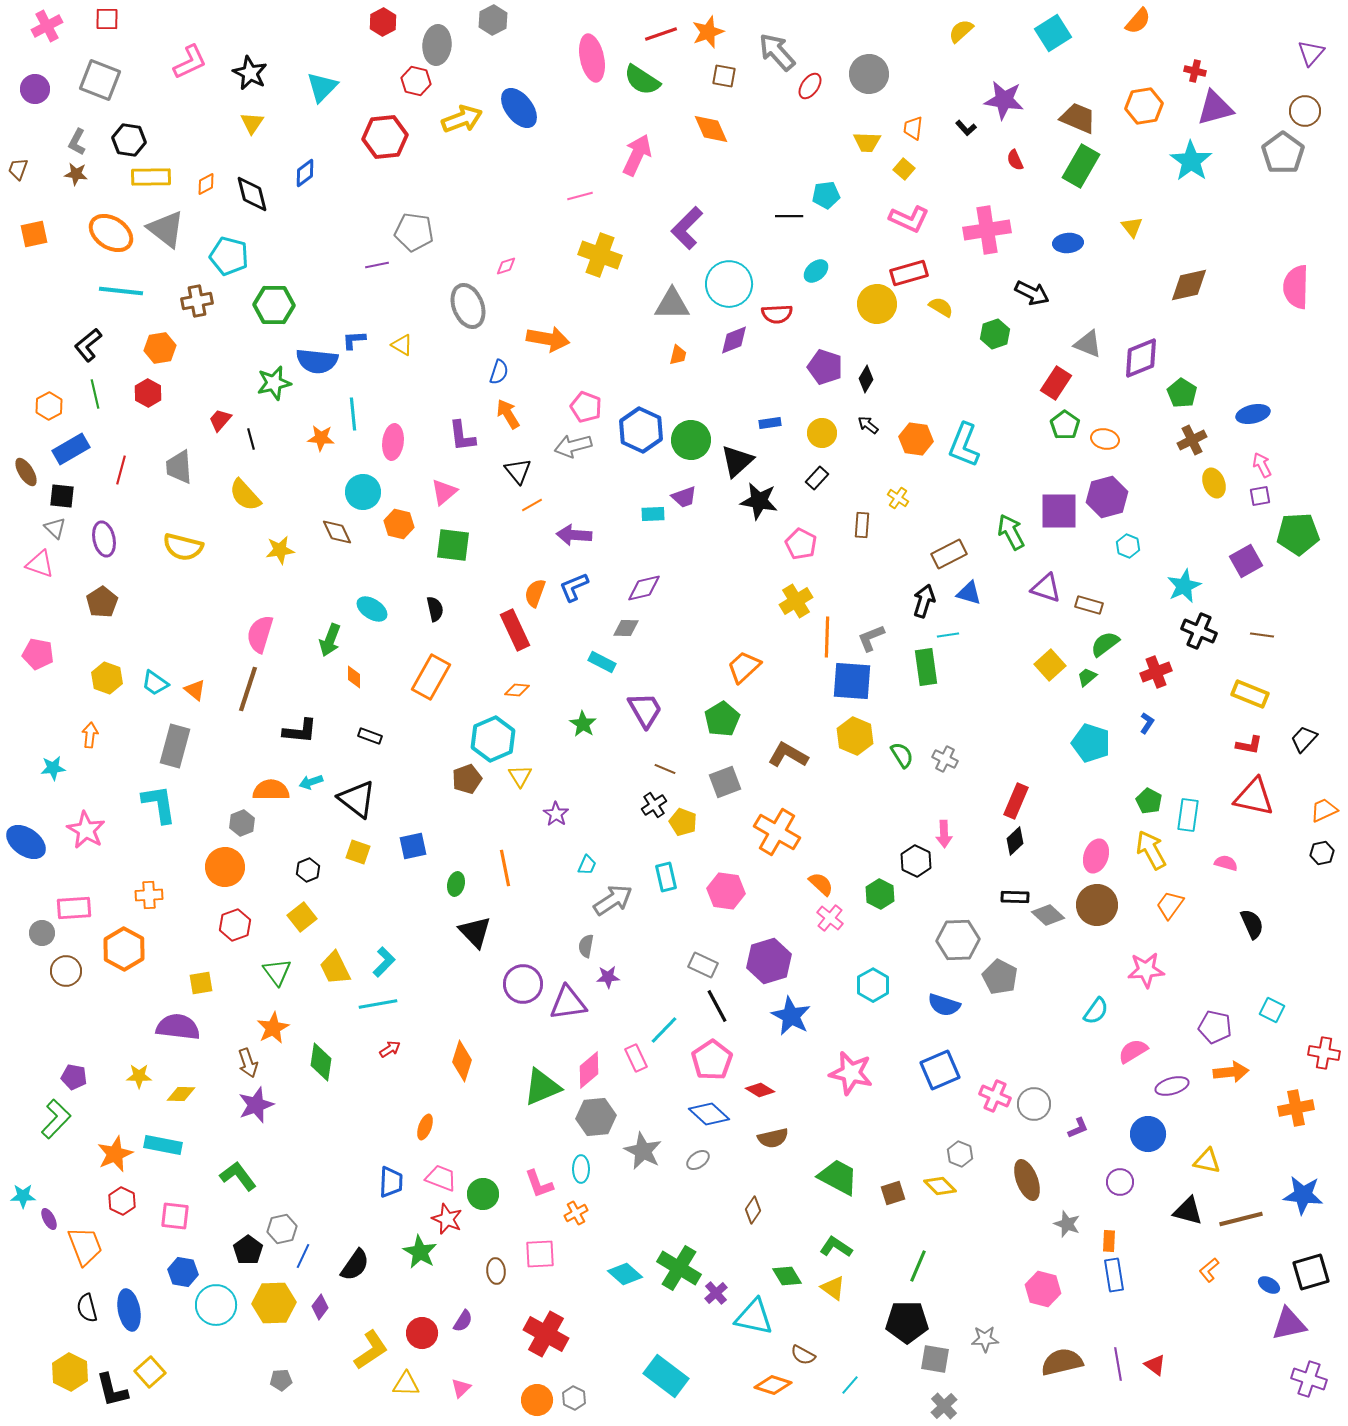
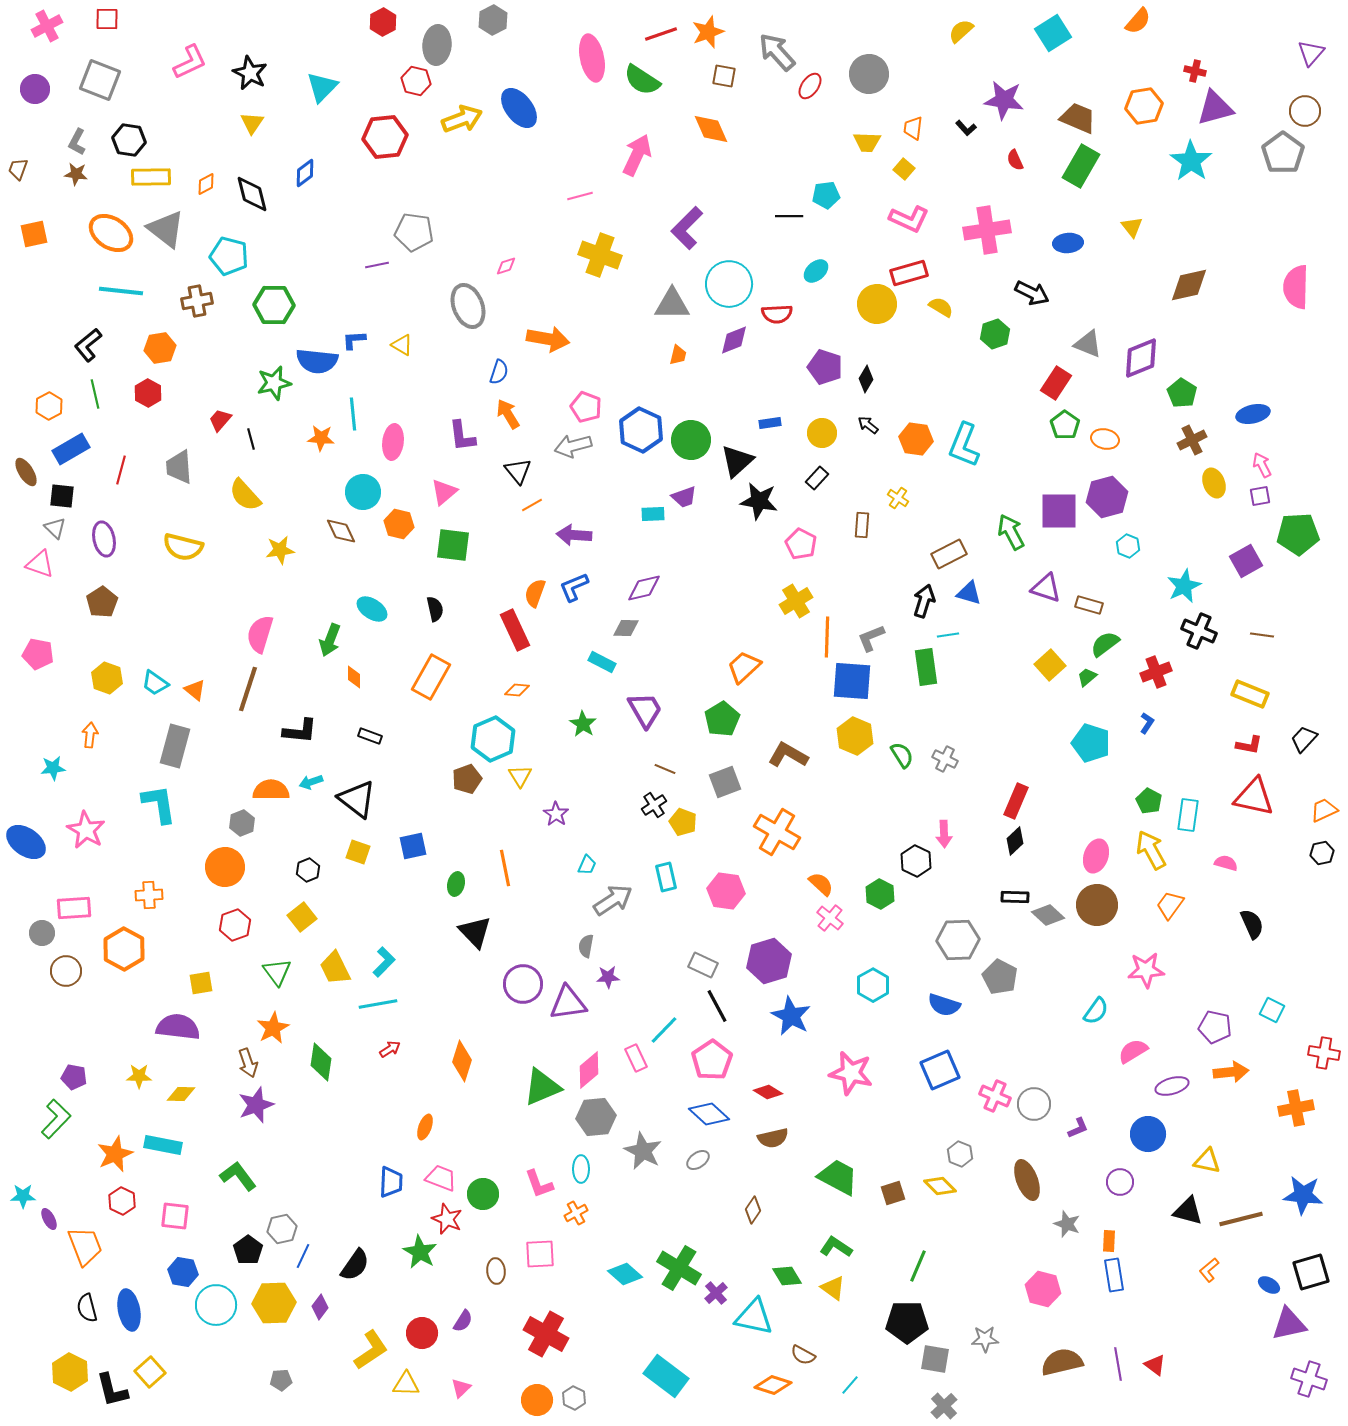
brown diamond at (337, 532): moved 4 px right, 1 px up
red diamond at (760, 1090): moved 8 px right, 2 px down
